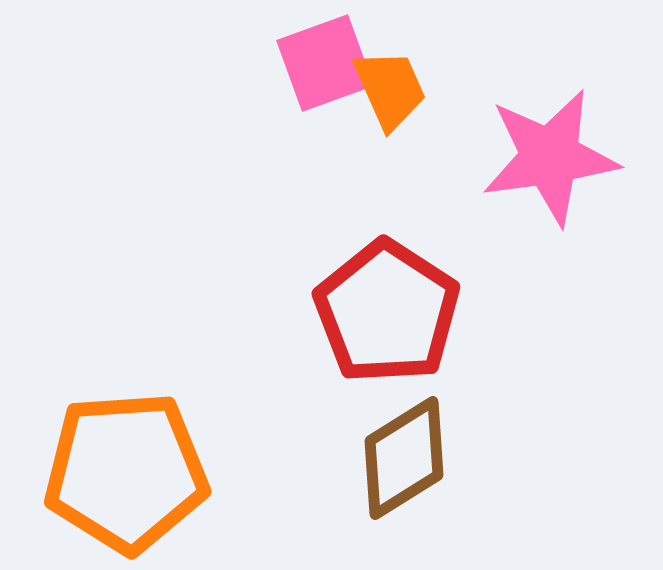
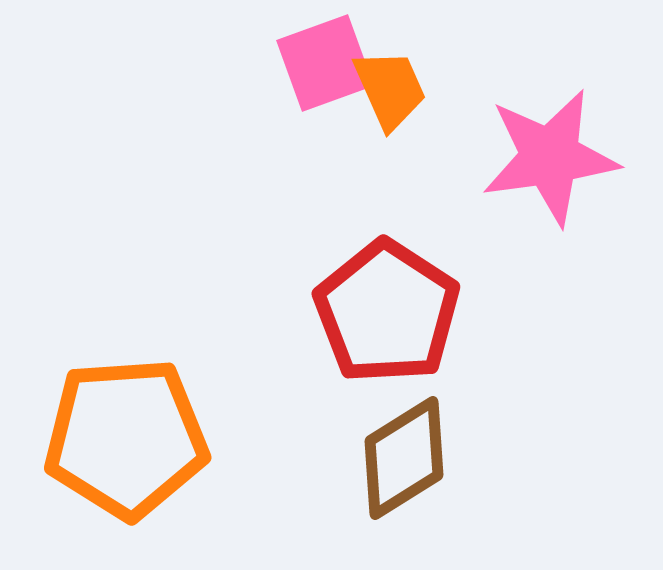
orange pentagon: moved 34 px up
